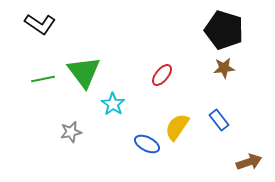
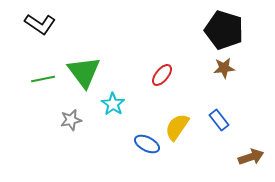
gray star: moved 12 px up
brown arrow: moved 2 px right, 5 px up
